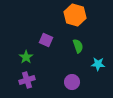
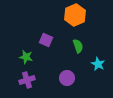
orange hexagon: rotated 20 degrees clockwise
green star: rotated 24 degrees counterclockwise
cyan star: rotated 24 degrees clockwise
purple circle: moved 5 px left, 4 px up
